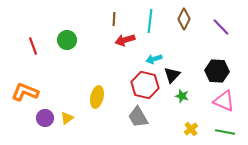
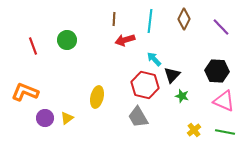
cyan arrow: rotated 63 degrees clockwise
yellow cross: moved 3 px right, 1 px down
